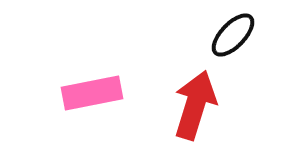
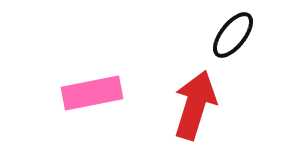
black ellipse: rotated 6 degrees counterclockwise
